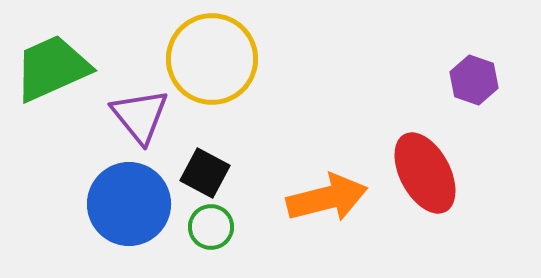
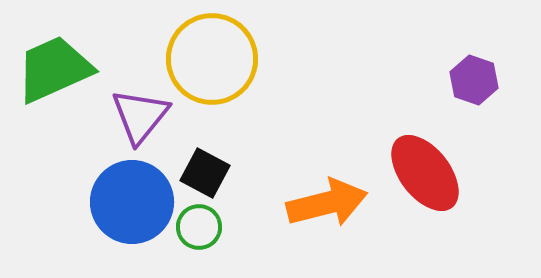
green trapezoid: moved 2 px right, 1 px down
purple triangle: rotated 18 degrees clockwise
red ellipse: rotated 10 degrees counterclockwise
orange arrow: moved 5 px down
blue circle: moved 3 px right, 2 px up
green circle: moved 12 px left
